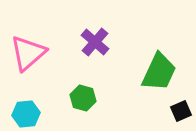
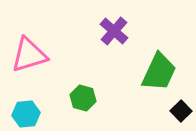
purple cross: moved 19 px right, 11 px up
pink triangle: moved 1 px right, 2 px down; rotated 24 degrees clockwise
black square: rotated 20 degrees counterclockwise
